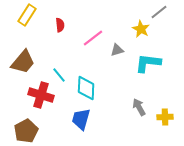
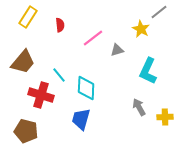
yellow rectangle: moved 1 px right, 2 px down
cyan L-shape: moved 8 px down; rotated 72 degrees counterclockwise
brown pentagon: rotated 30 degrees counterclockwise
